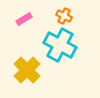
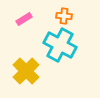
orange cross: rotated 21 degrees counterclockwise
yellow cross: moved 1 px left, 1 px down
